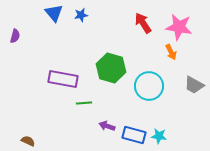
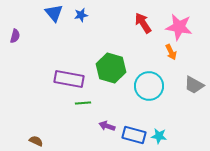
purple rectangle: moved 6 px right
green line: moved 1 px left
brown semicircle: moved 8 px right
